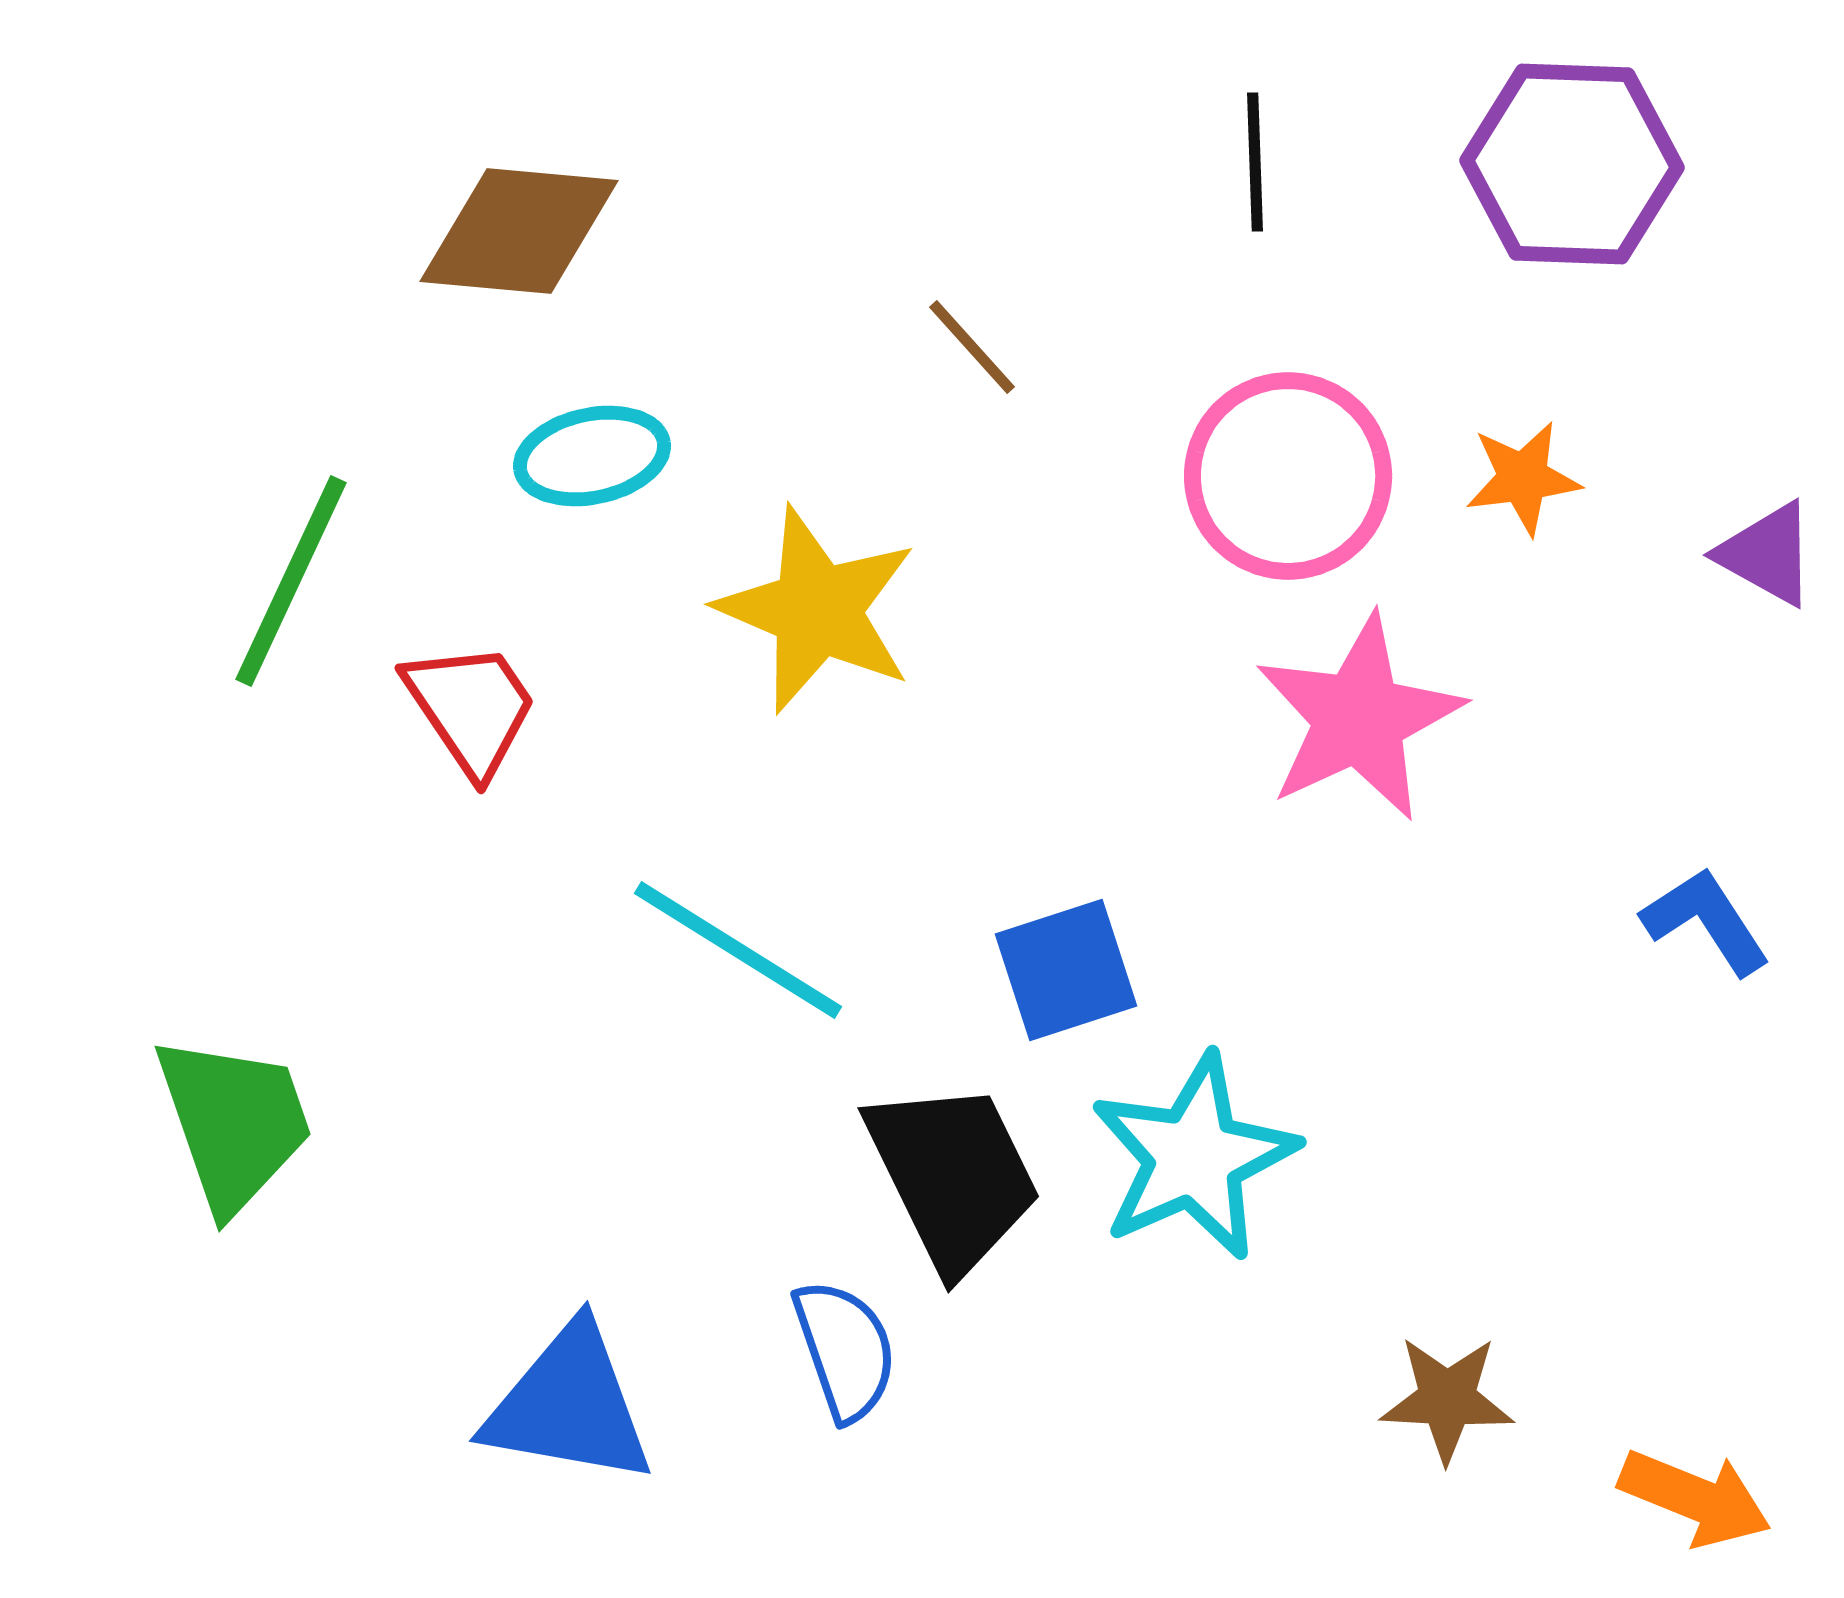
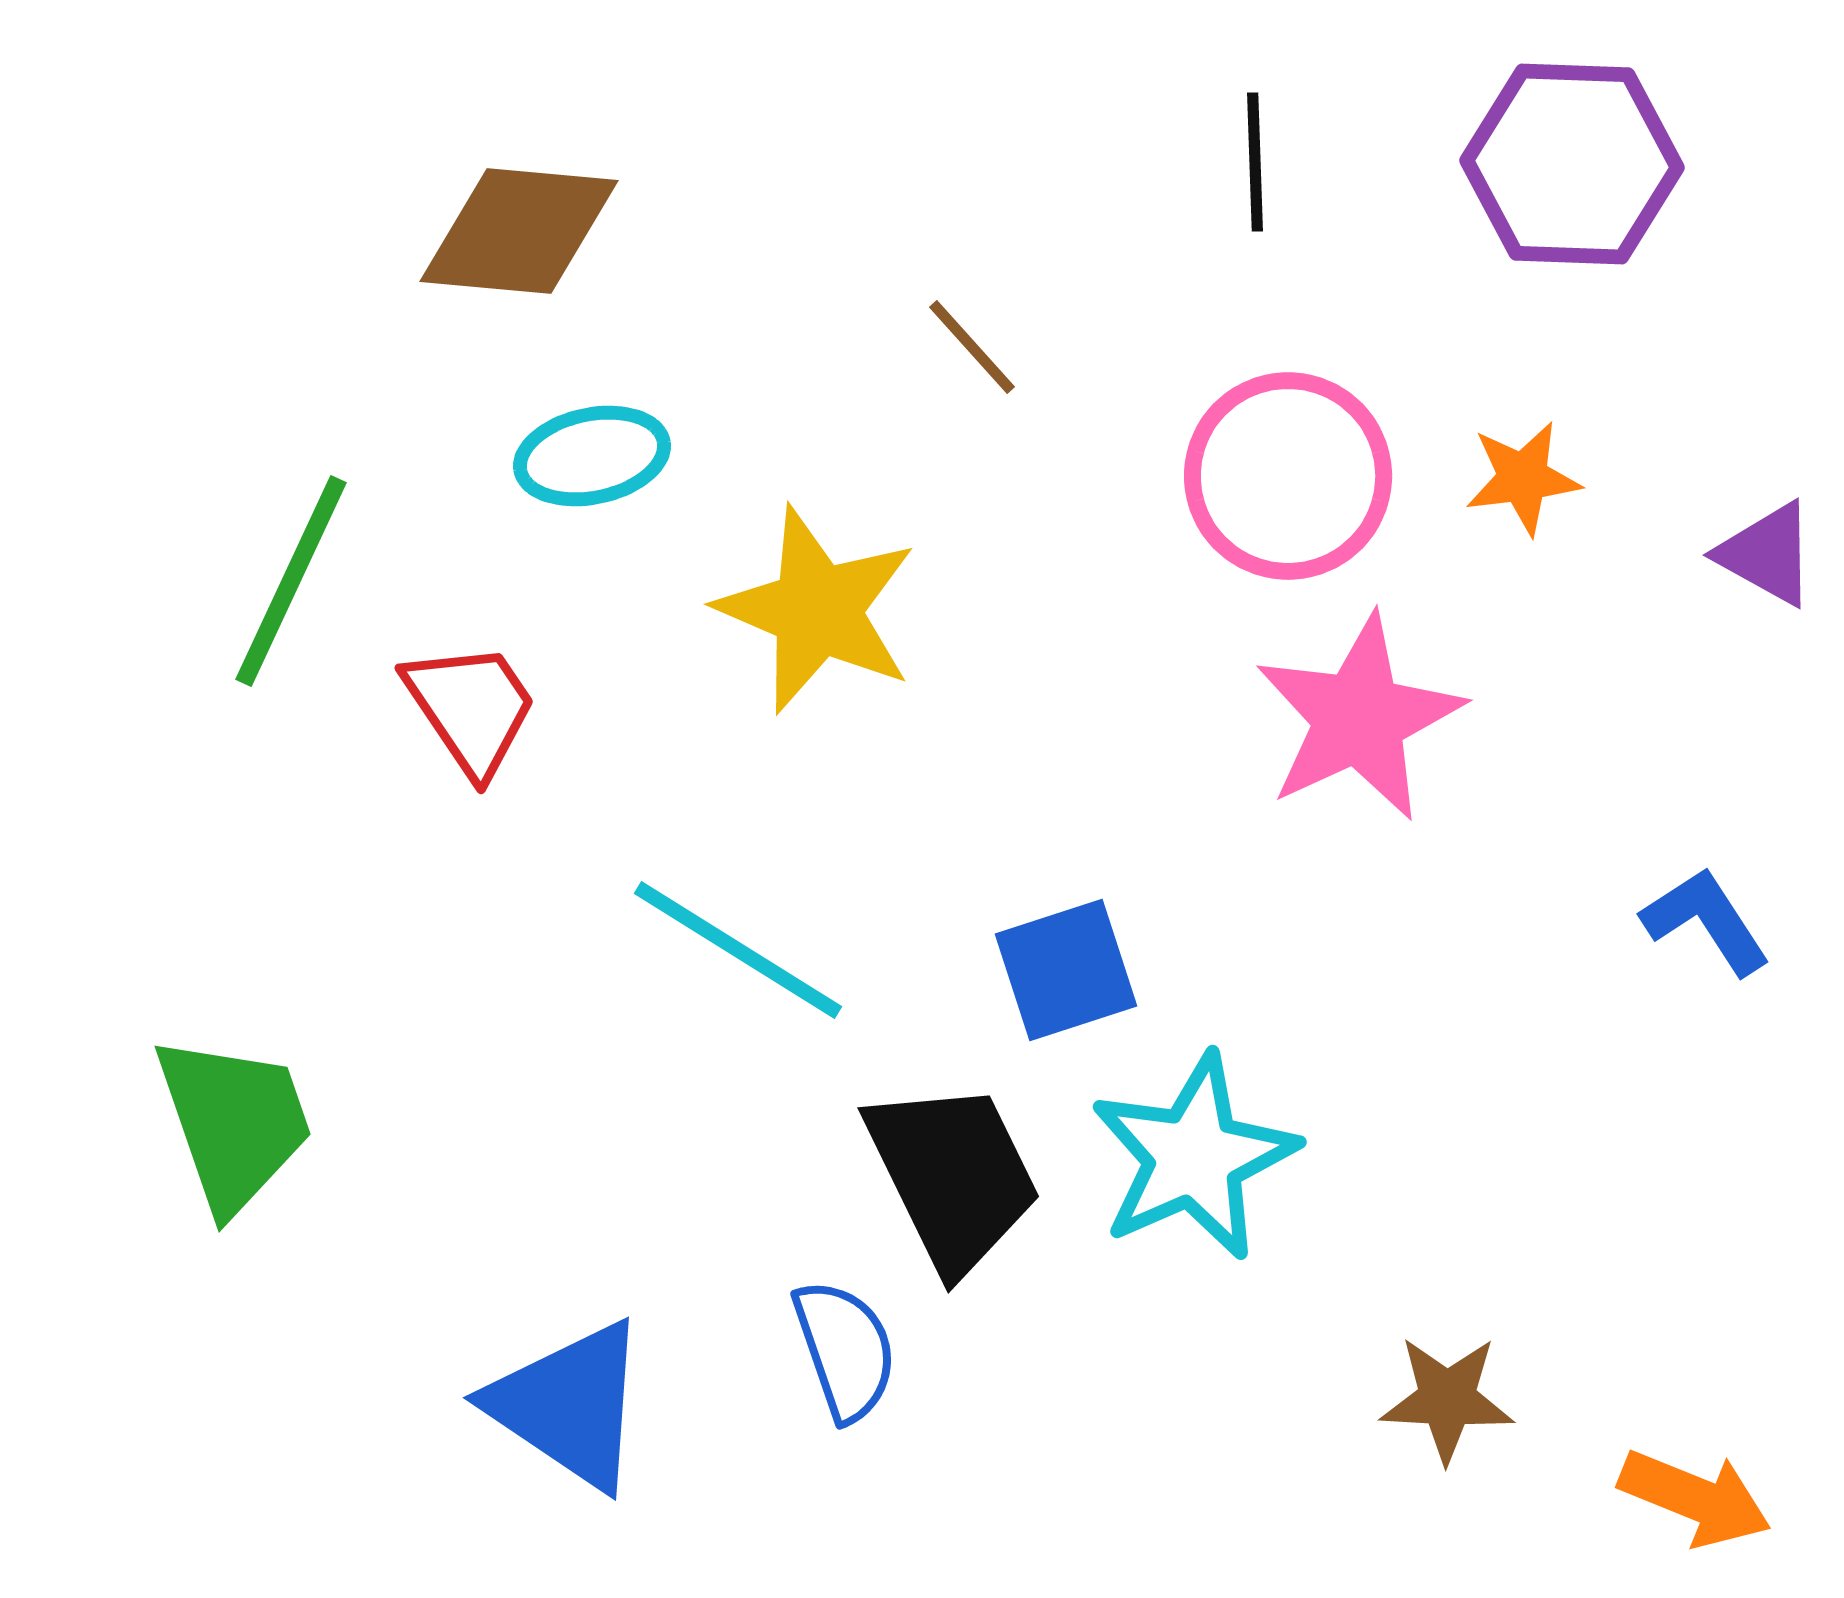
blue triangle: rotated 24 degrees clockwise
